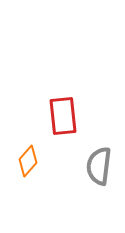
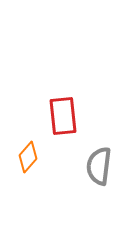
orange diamond: moved 4 px up
